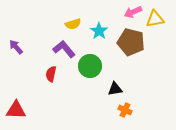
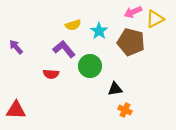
yellow triangle: rotated 18 degrees counterclockwise
yellow semicircle: moved 1 px down
red semicircle: rotated 98 degrees counterclockwise
